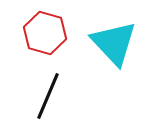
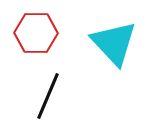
red hexagon: moved 9 px left; rotated 15 degrees counterclockwise
